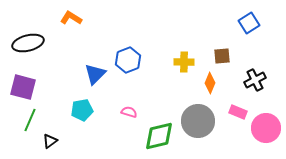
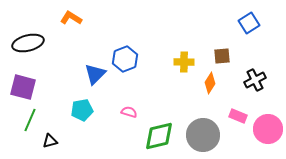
blue hexagon: moved 3 px left, 1 px up
orange diamond: rotated 10 degrees clockwise
pink rectangle: moved 4 px down
gray circle: moved 5 px right, 14 px down
pink circle: moved 2 px right, 1 px down
black triangle: rotated 21 degrees clockwise
